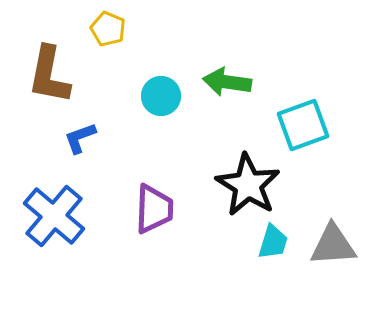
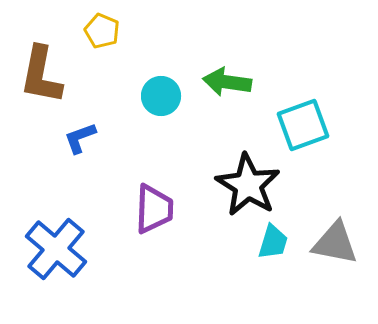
yellow pentagon: moved 6 px left, 2 px down
brown L-shape: moved 8 px left
blue cross: moved 2 px right, 33 px down
gray triangle: moved 2 px right, 2 px up; rotated 15 degrees clockwise
